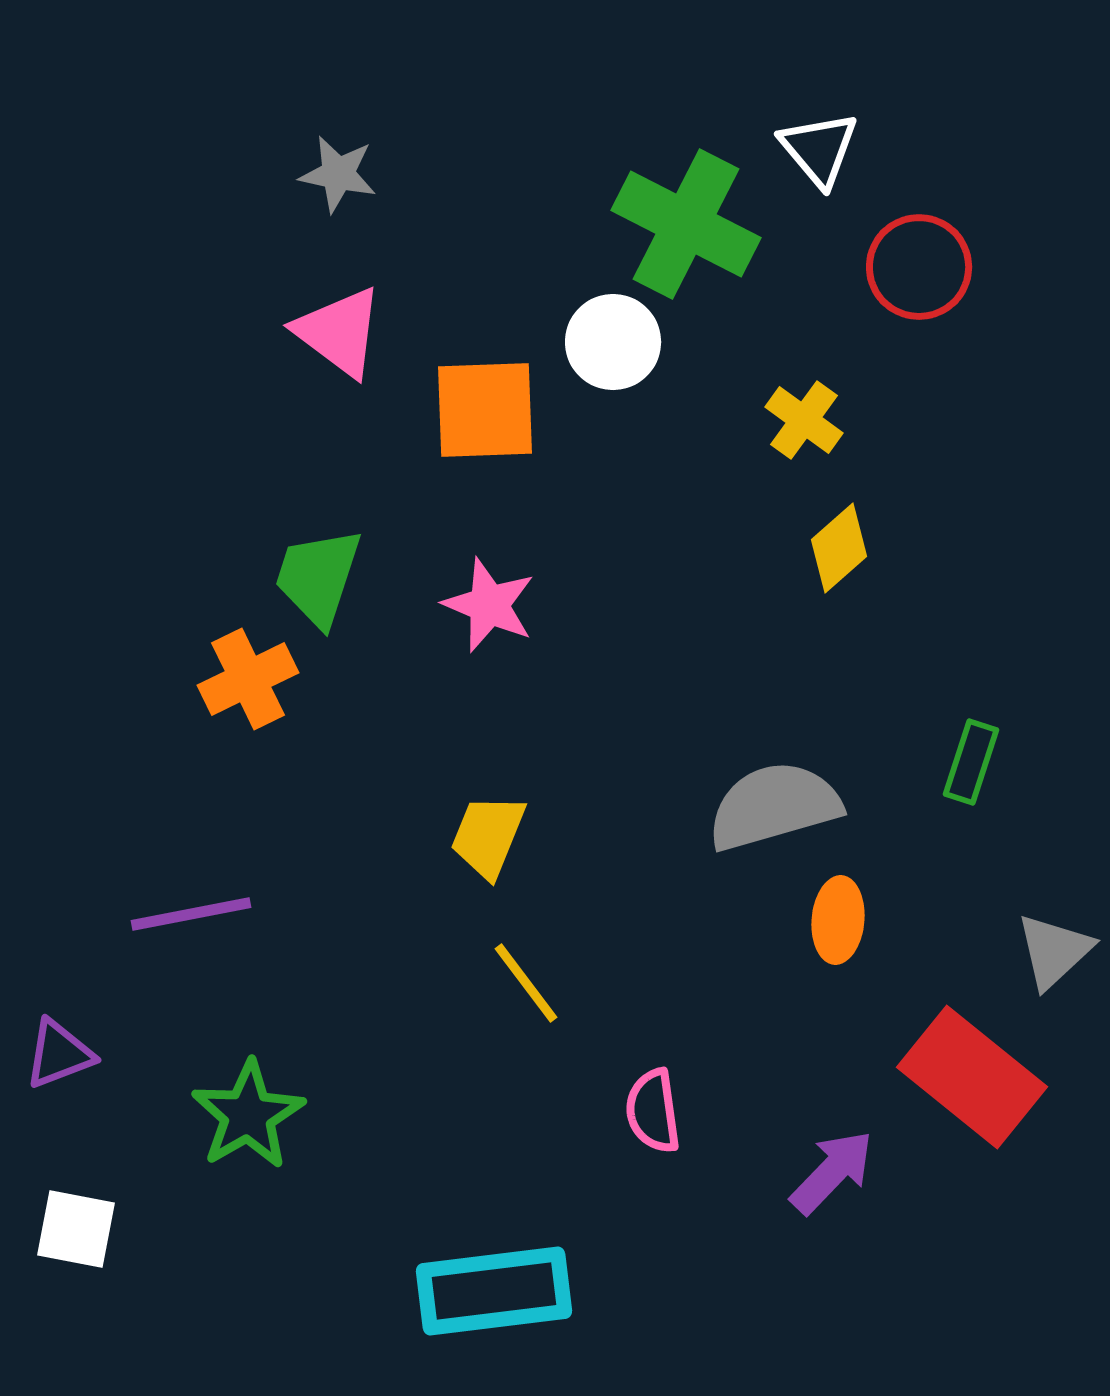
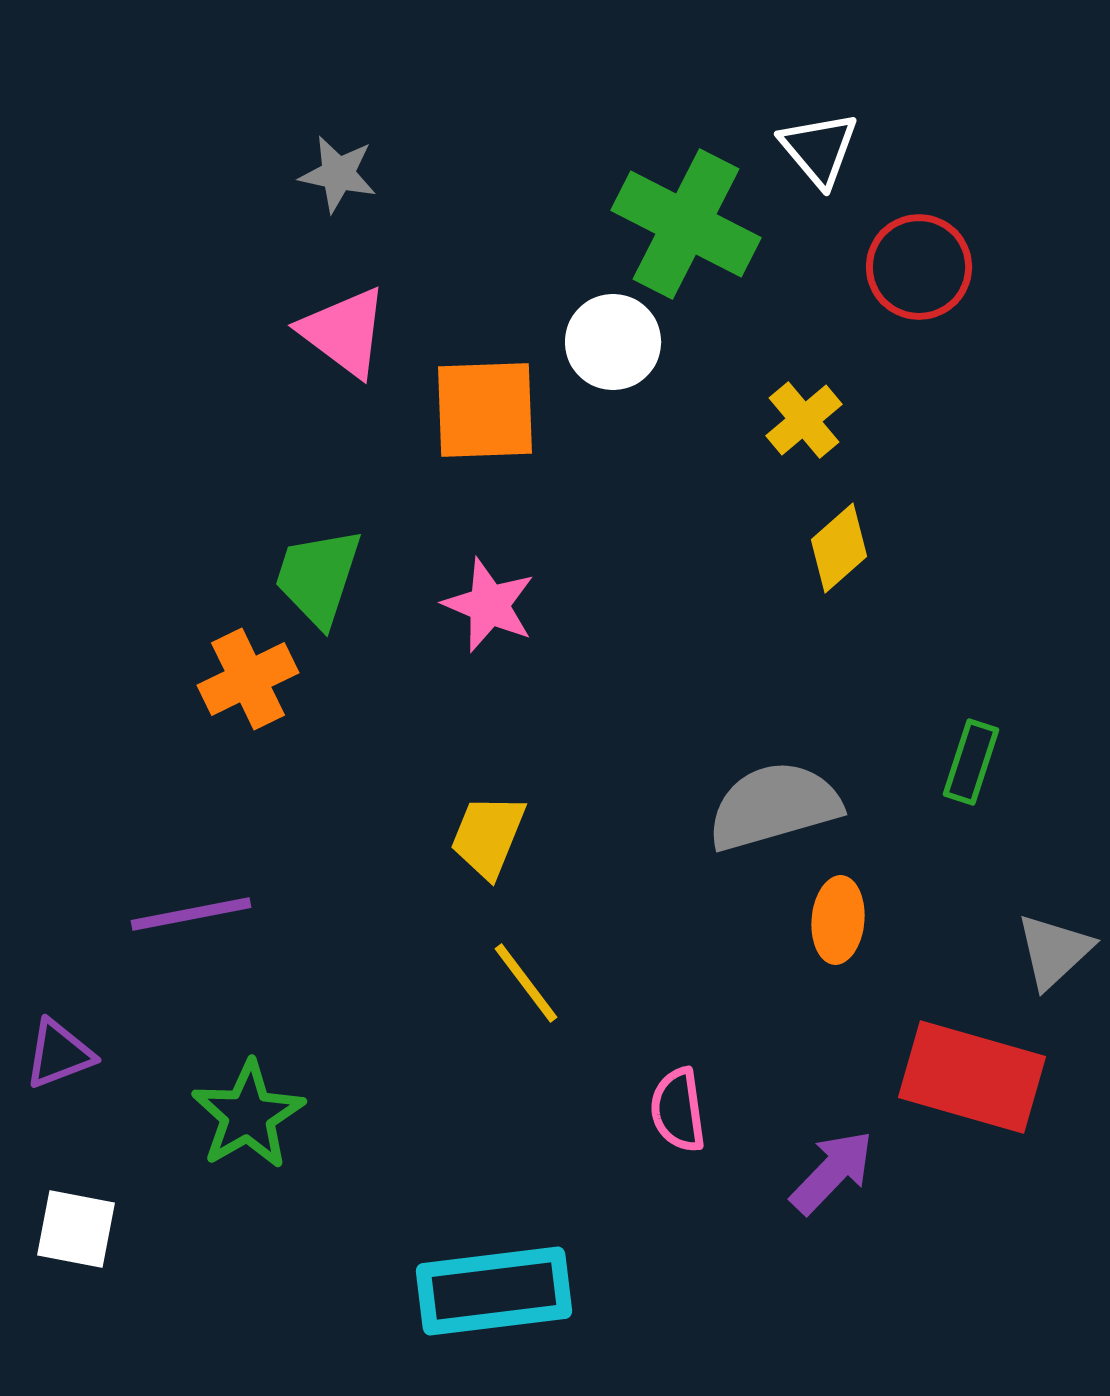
pink triangle: moved 5 px right
yellow cross: rotated 14 degrees clockwise
red rectangle: rotated 23 degrees counterclockwise
pink semicircle: moved 25 px right, 1 px up
